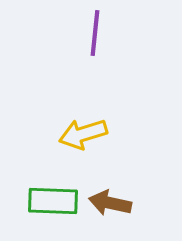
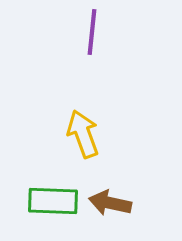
purple line: moved 3 px left, 1 px up
yellow arrow: rotated 87 degrees clockwise
